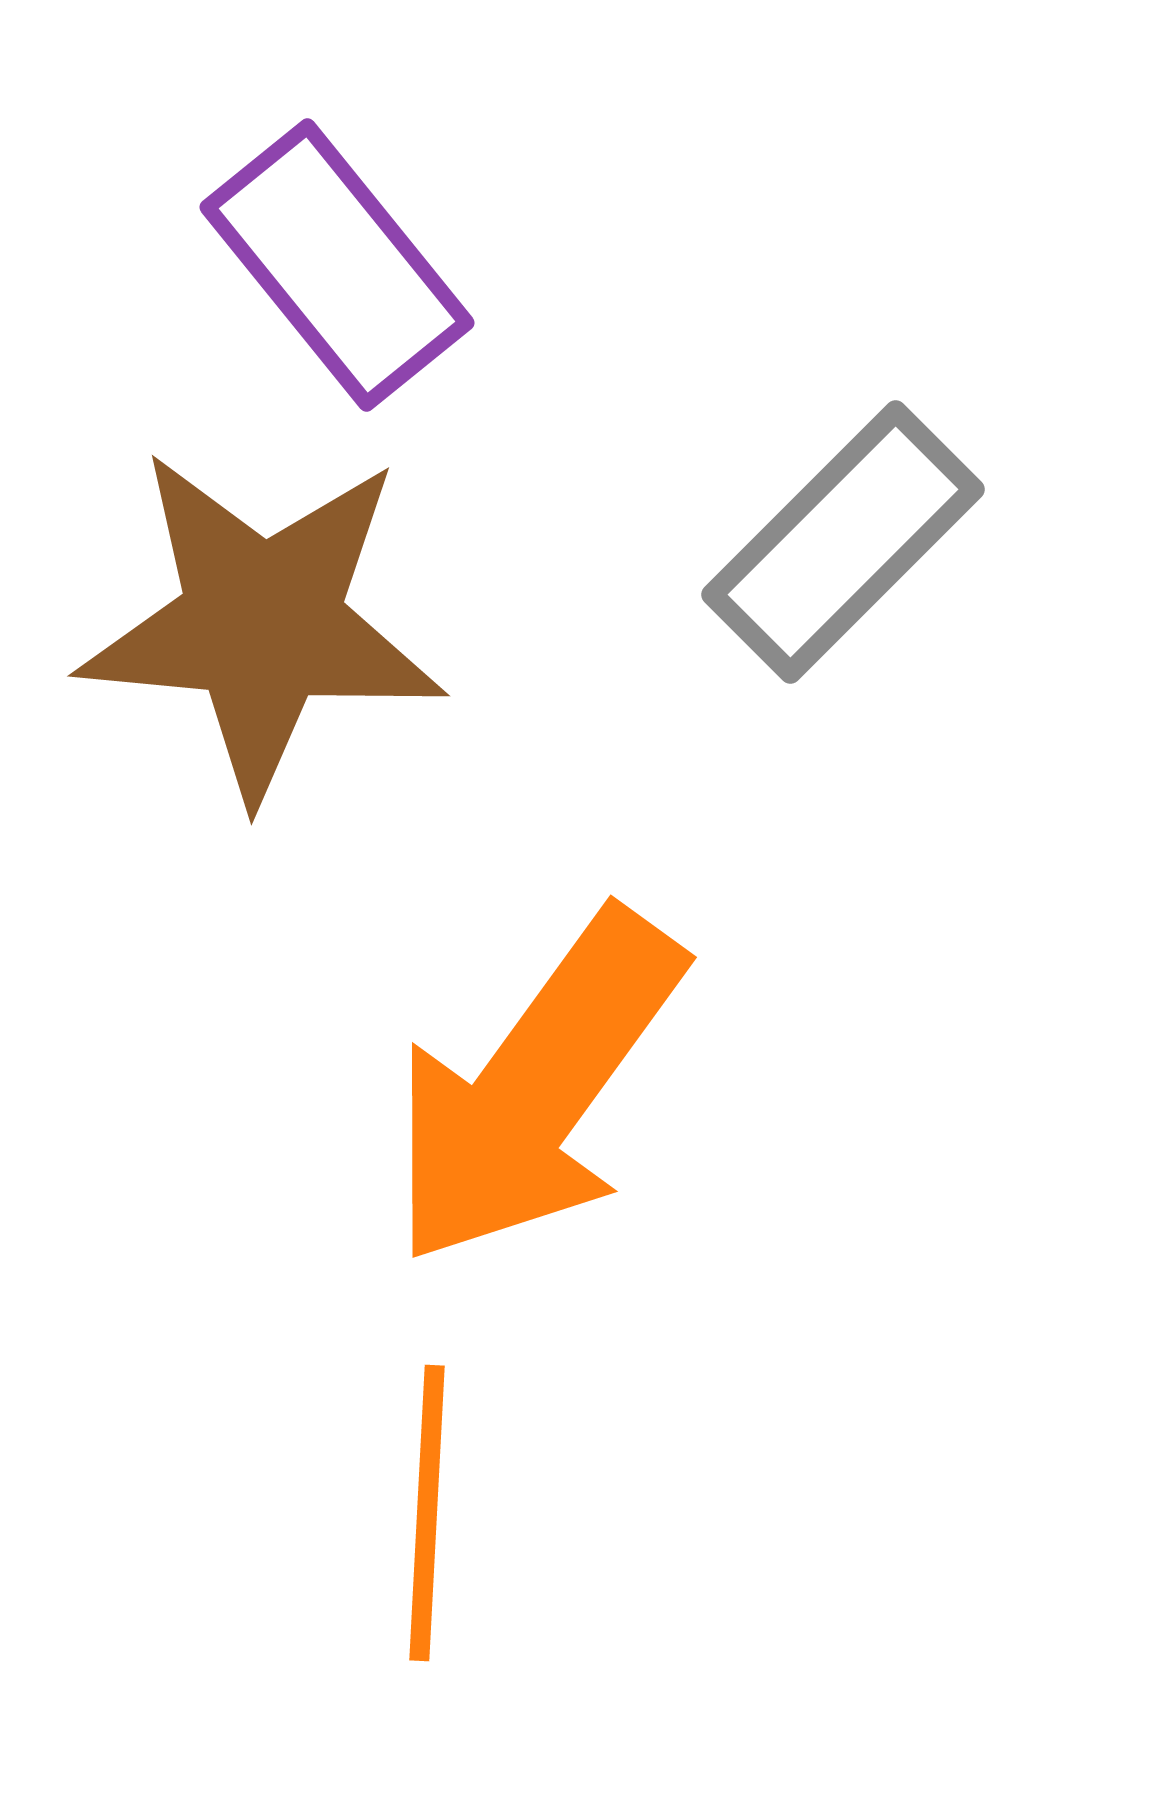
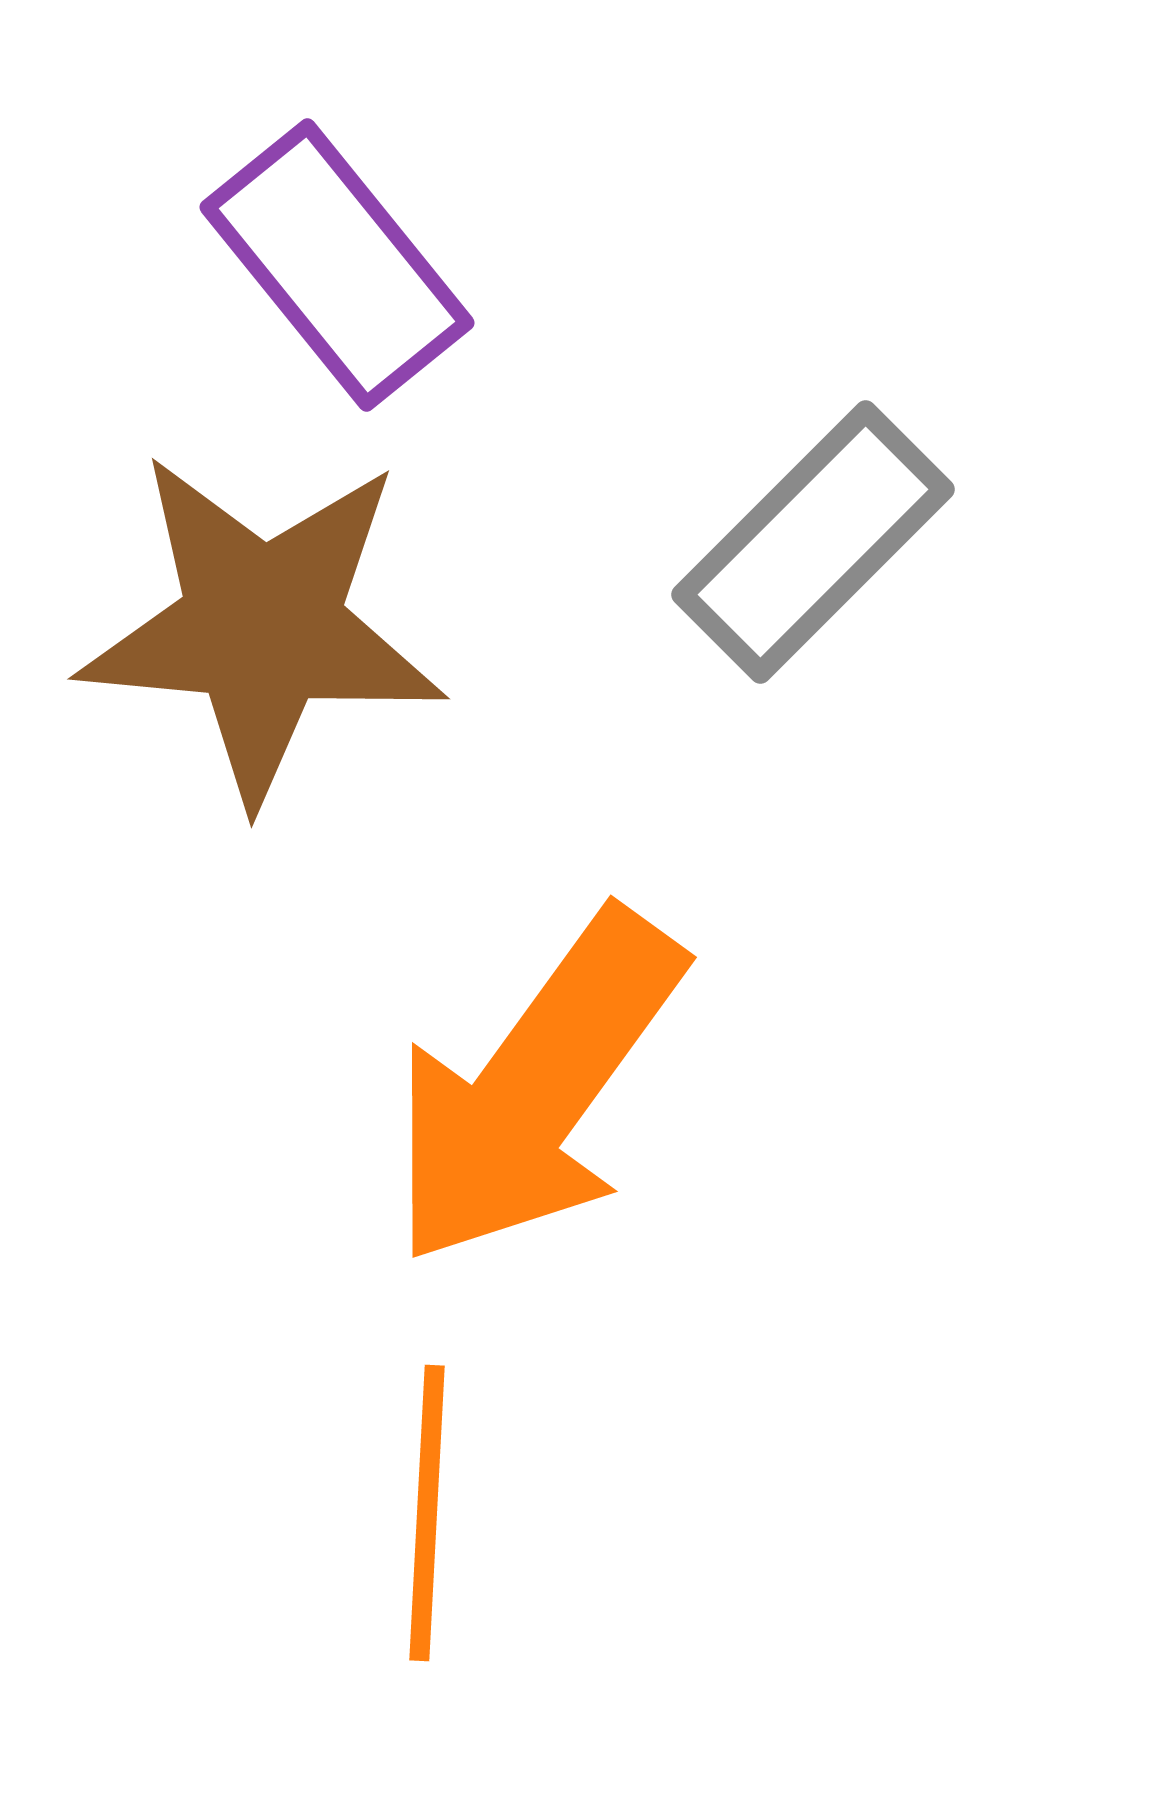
gray rectangle: moved 30 px left
brown star: moved 3 px down
